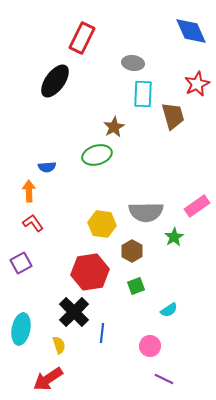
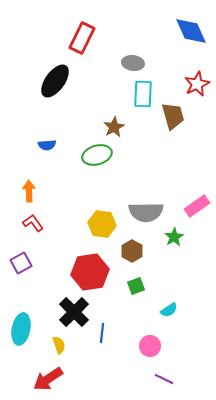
blue semicircle: moved 22 px up
